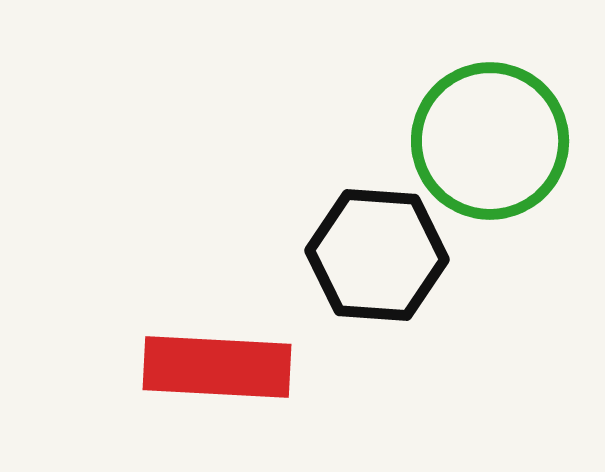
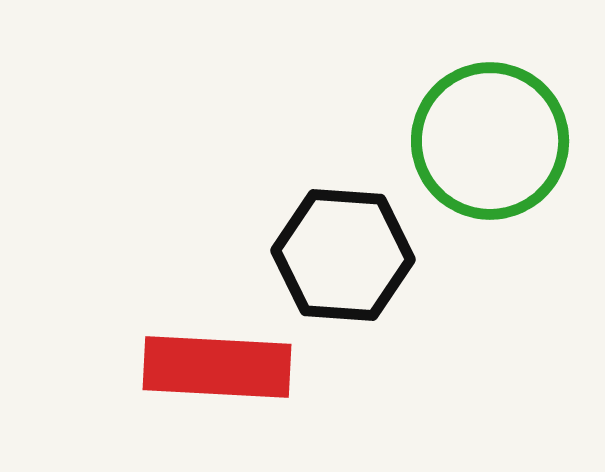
black hexagon: moved 34 px left
